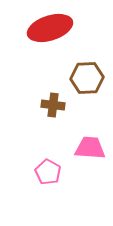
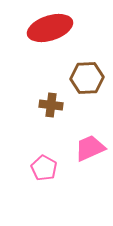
brown cross: moved 2 px left
pink trapezoid: rotated 28 degrees counterclockwise
pink pentagon: moved 4 px left, 4 px up
